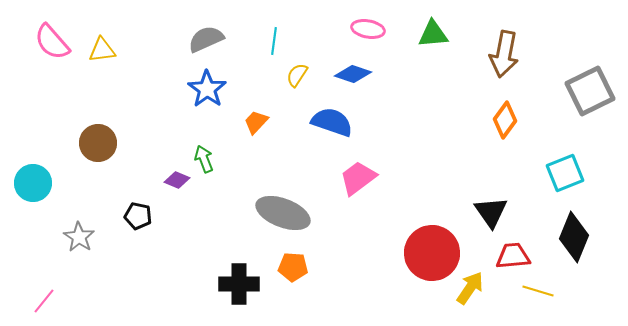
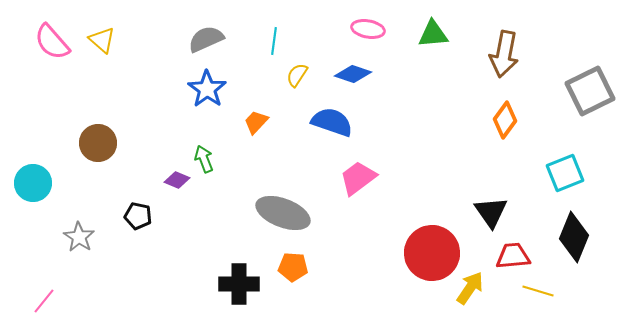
yellow triangle: moved 10 px up; rotated 48 degrees clockwise
